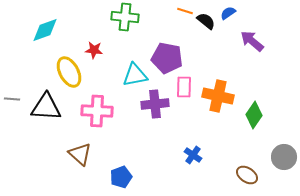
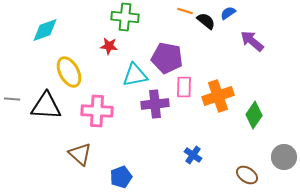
red star: moved 15 px right, 4 px up
orange cross: rotated 32 degrees counterclockwise
black triangle: moved 1 px up
